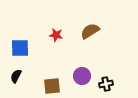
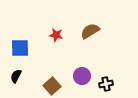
brown square: rotated 36 degrees counterclockwise
